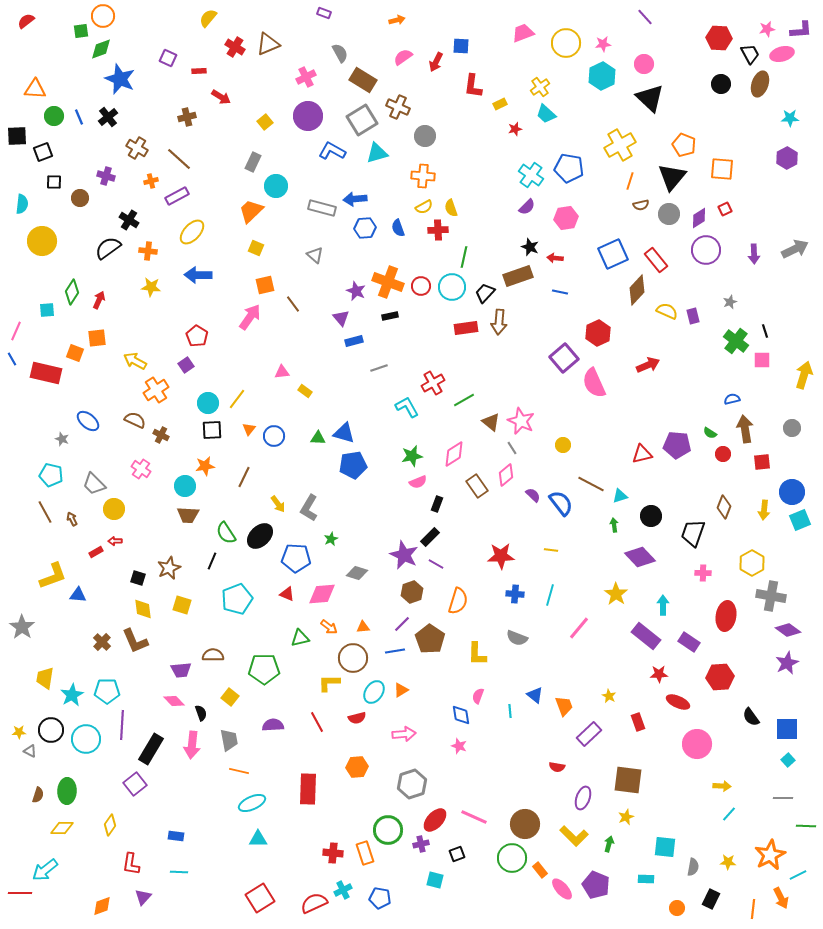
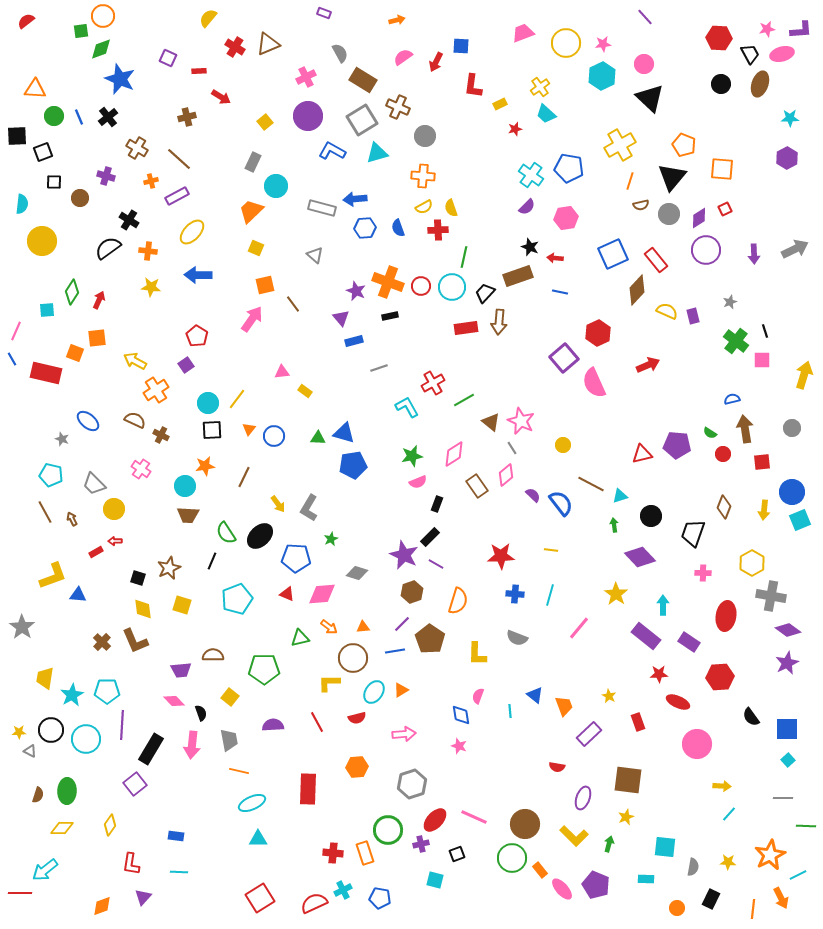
pink arrow at (250, 317): moved 2 px right, 2 px down
